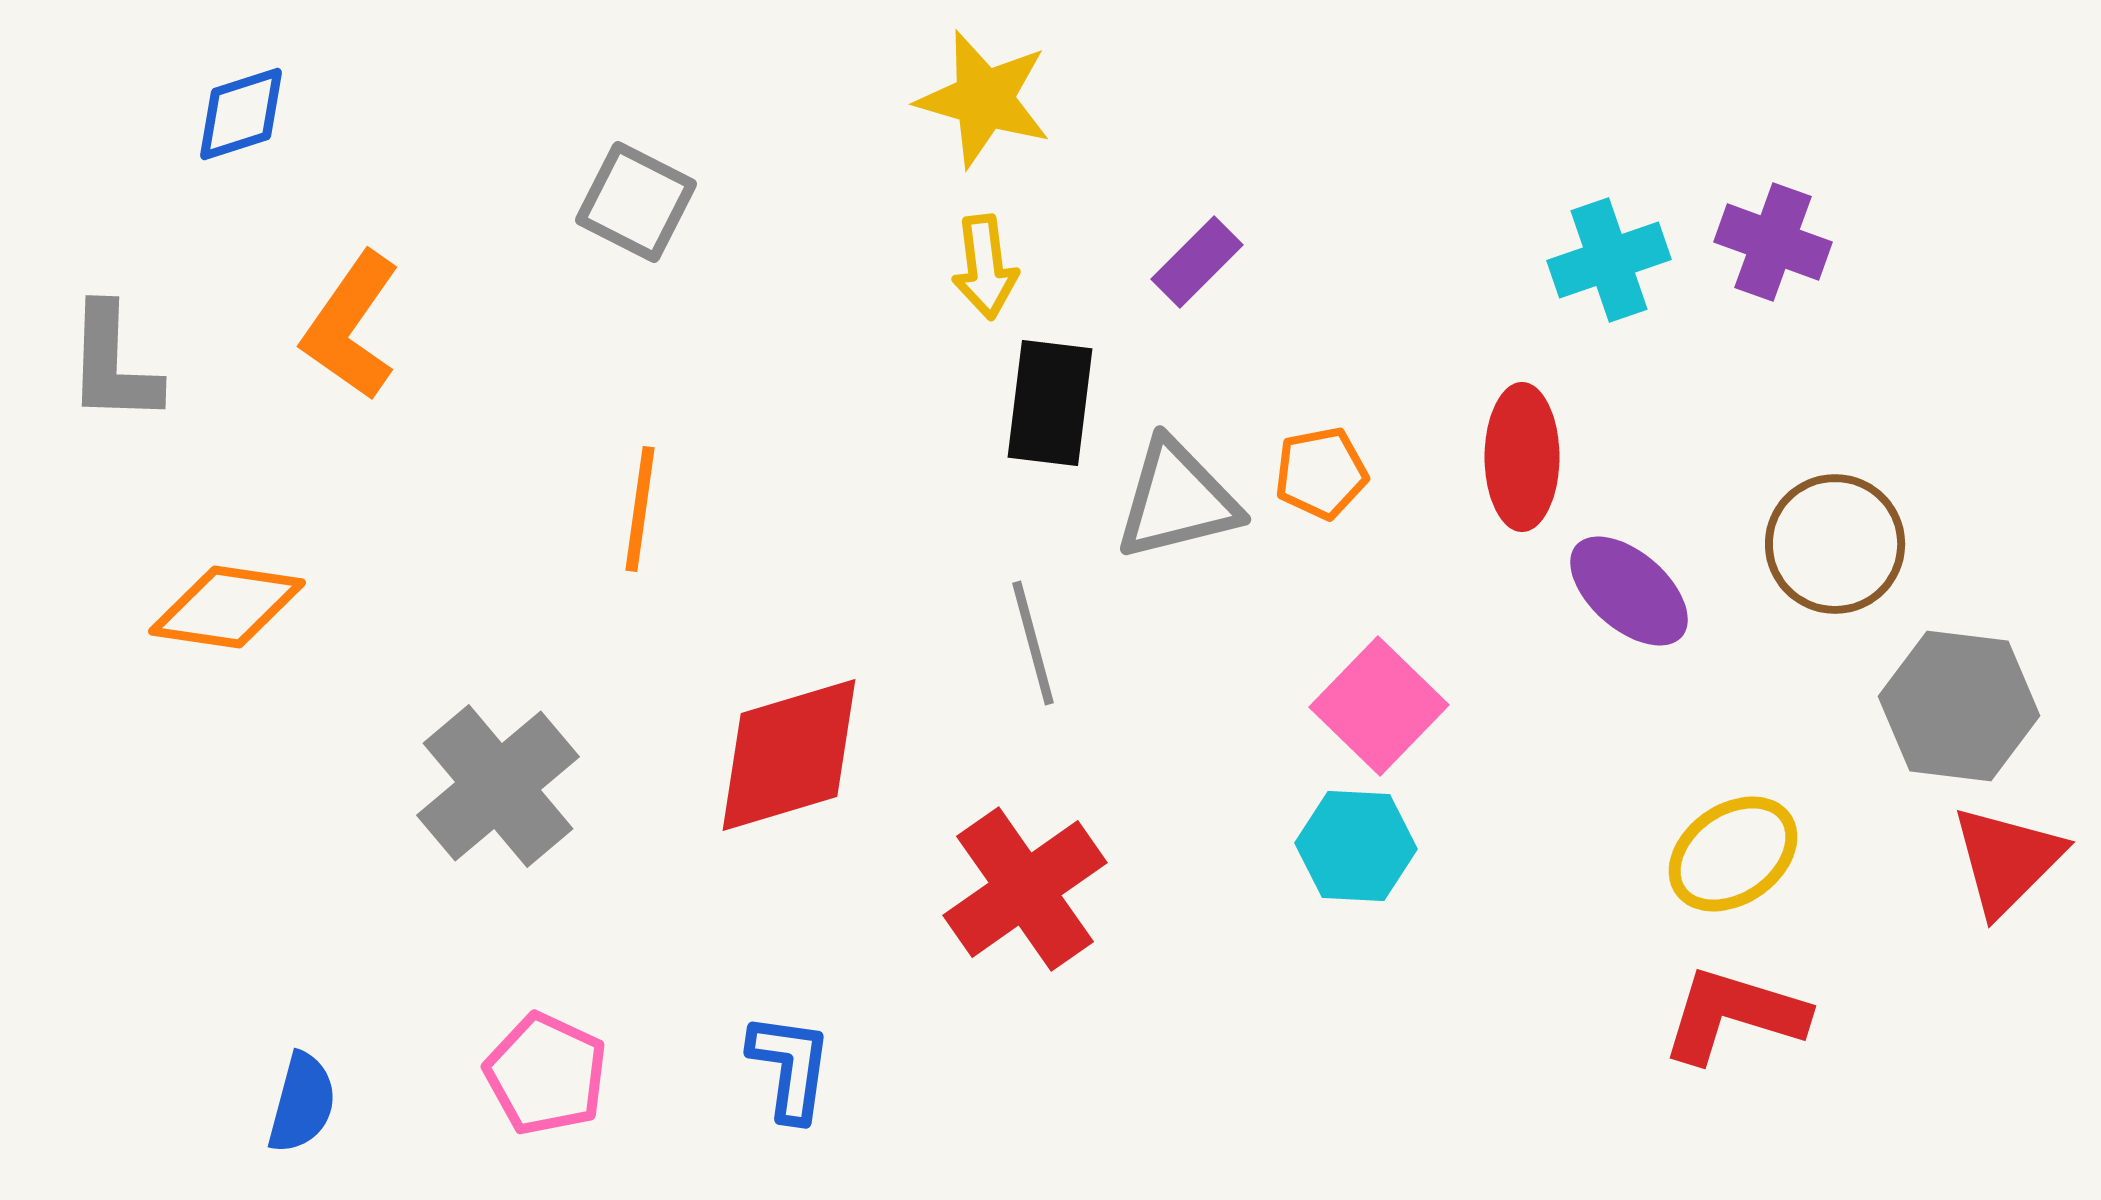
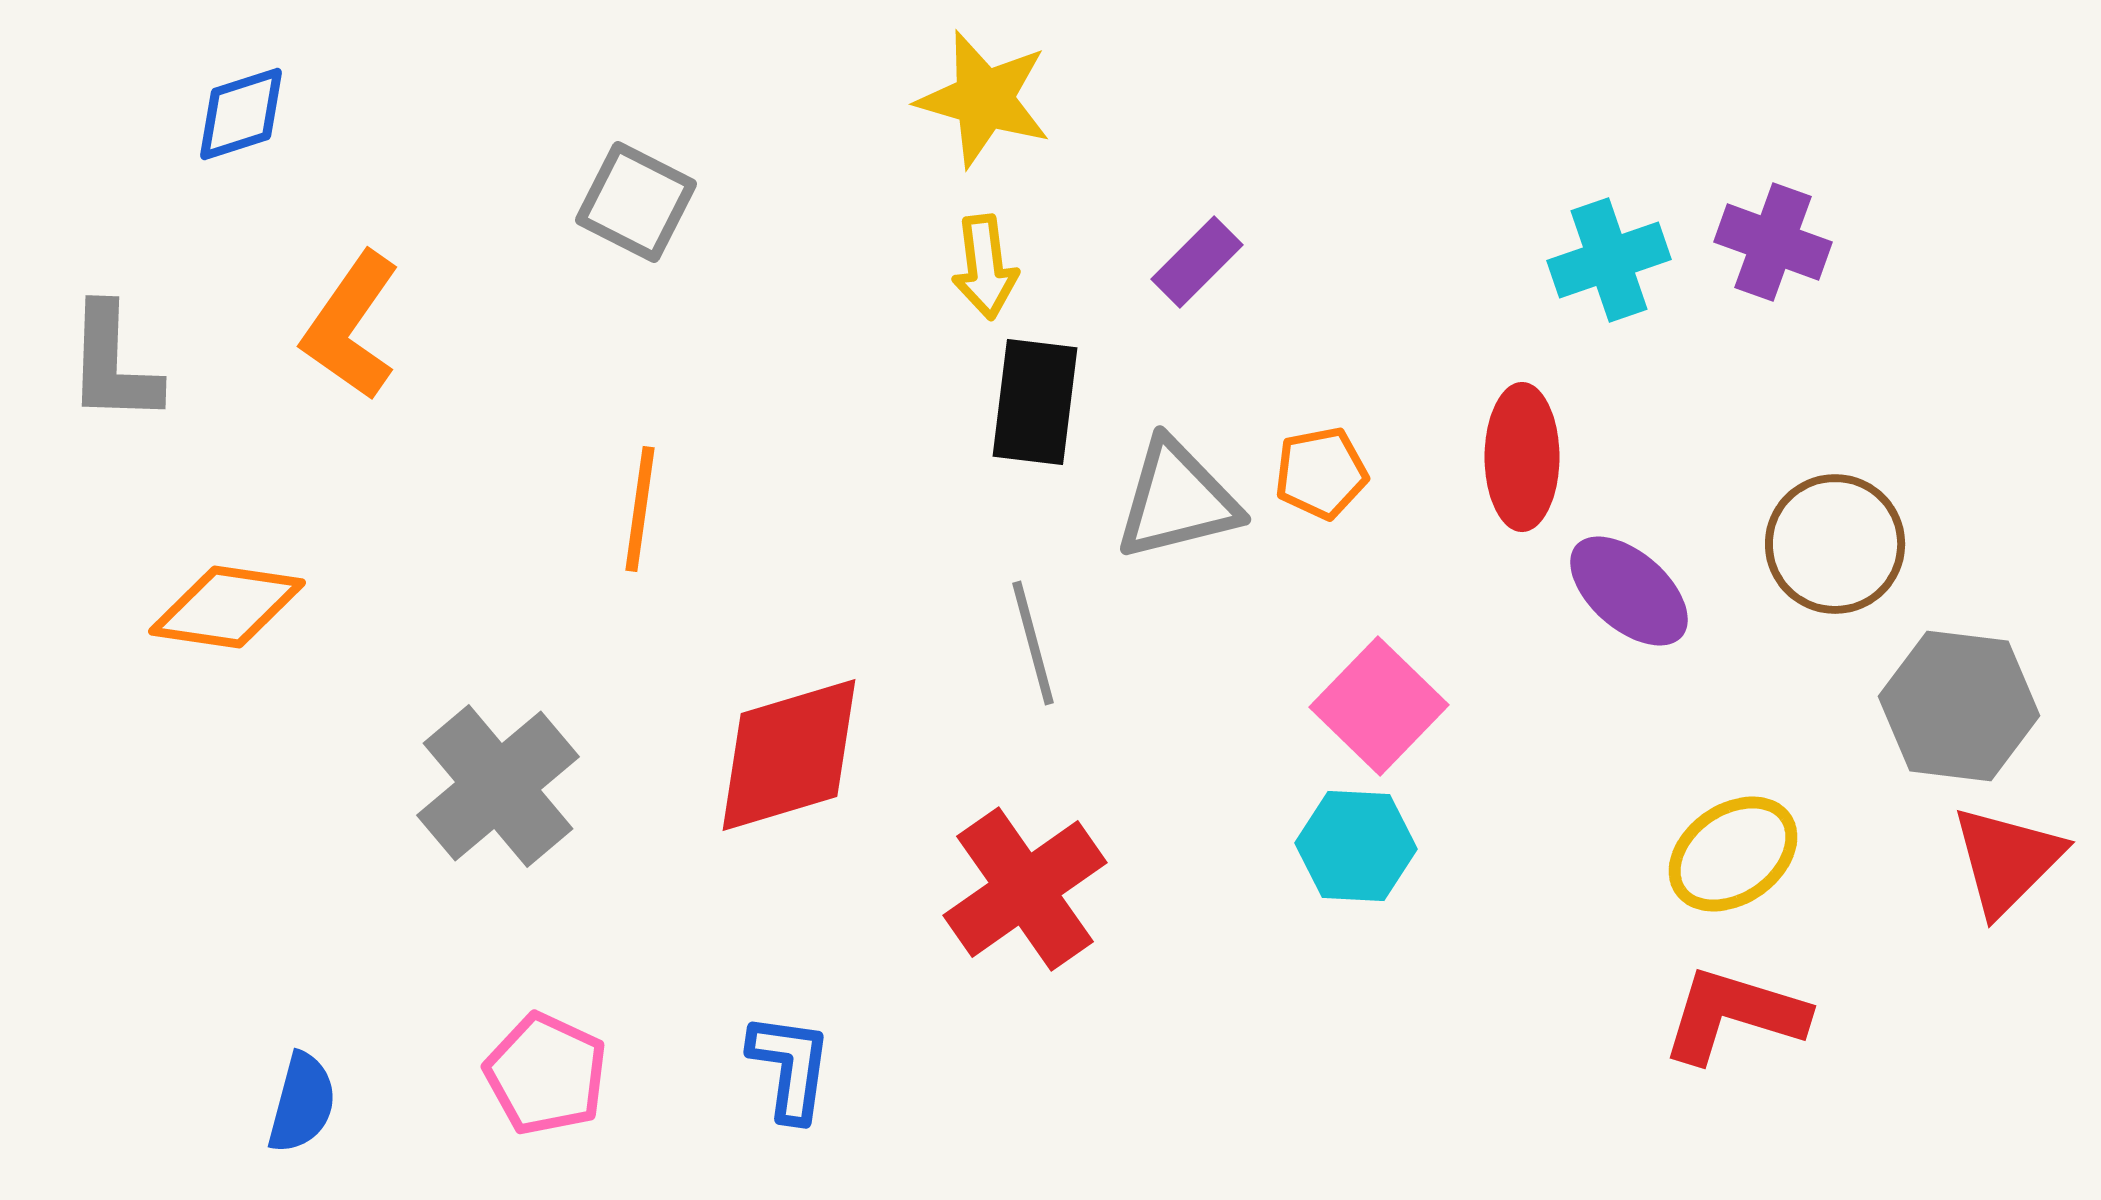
black rectangle: moved 15 px left, 1 px up
